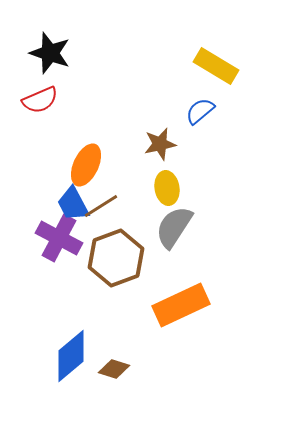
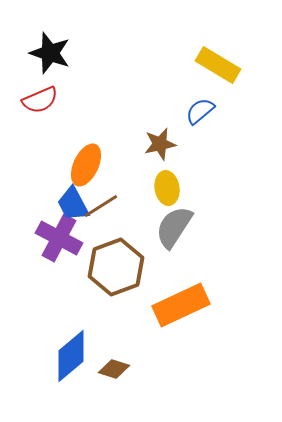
yellow rectangle: moved 2 px right, 1 px up
brown hexagon: moved 9 px down
